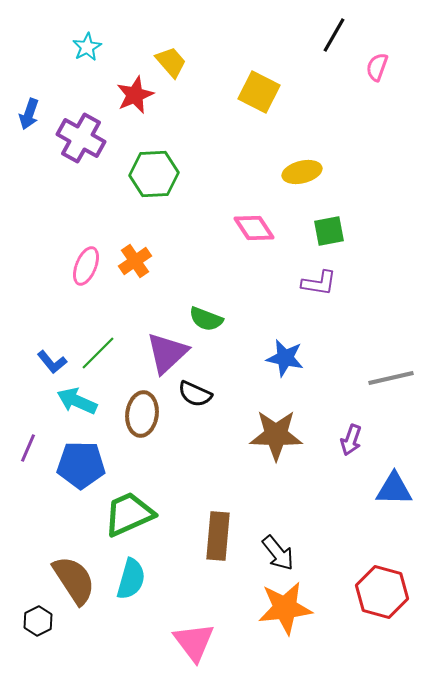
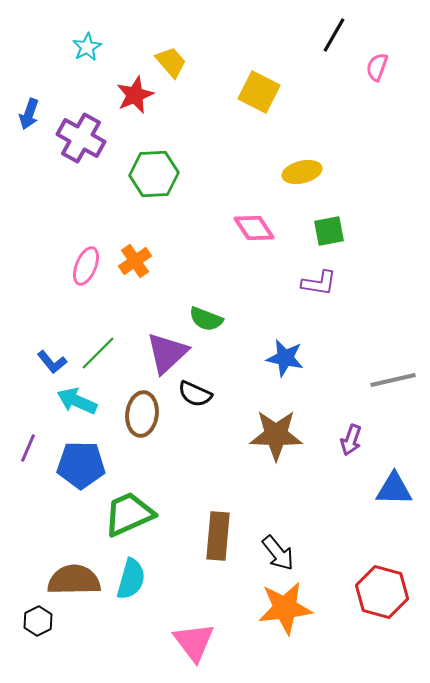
gray line: moved 2 px right, 2 px down
brown semicircle: rotated 58 degrees counterclockwise
